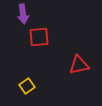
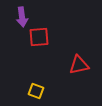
purple arrow: moved 1 px left, 3 px down
yellow square: moved 9 px right, 5 px down; rotated 35 degrees counterclockwise
